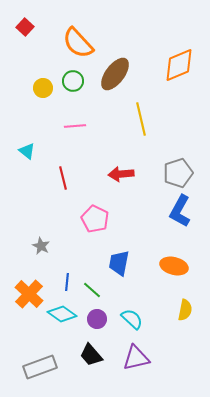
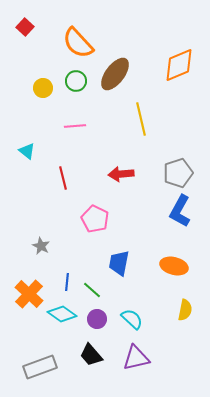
green circle: moved 3 px right
